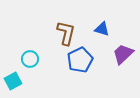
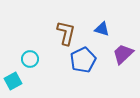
blue pentagon: moved 3 px right
